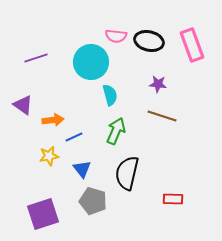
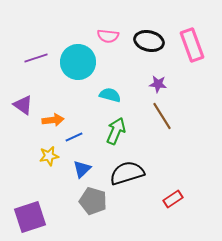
pink semicircle: moved 8 px left
cyan circle: moved 13 px left
cyan semicircle: rotated 60 degrees counterclockwise
brown line: rotated 40 degrees clockwise
blue triangle: rotated 24 degrees clockwise
black semicircle: rotated 60 degrees clockwise
red rectangle: rotated 36 degrees counterclockwise
purple square: moved 13 px left, 3 px down
